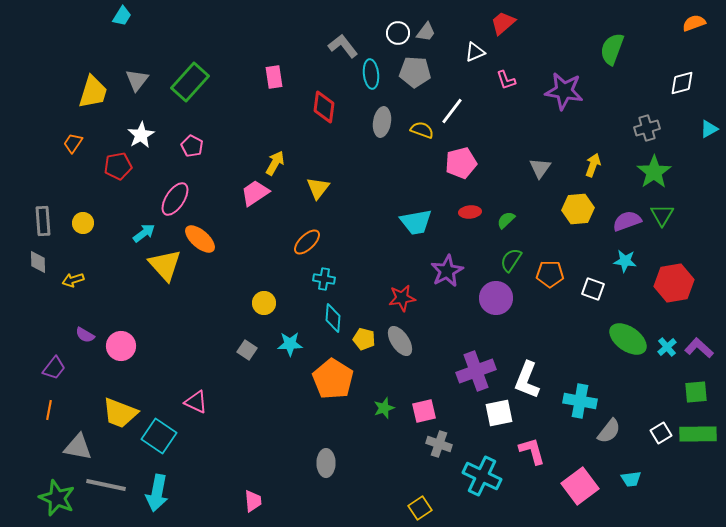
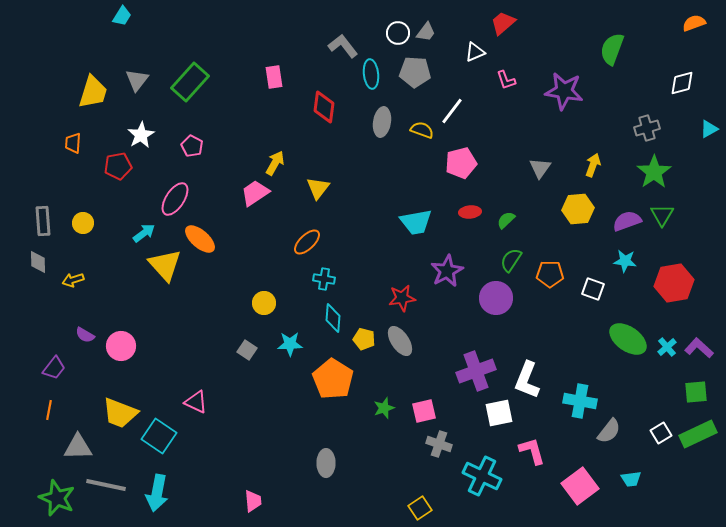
orange trapezoid at (73, 143): rotated 30 degrees counterclockwise
green rectangle at (698, 434): rotated 24 degrees counterclockwise
gray triangle at (78, 447): rotated 12 degrees counterclockwise
